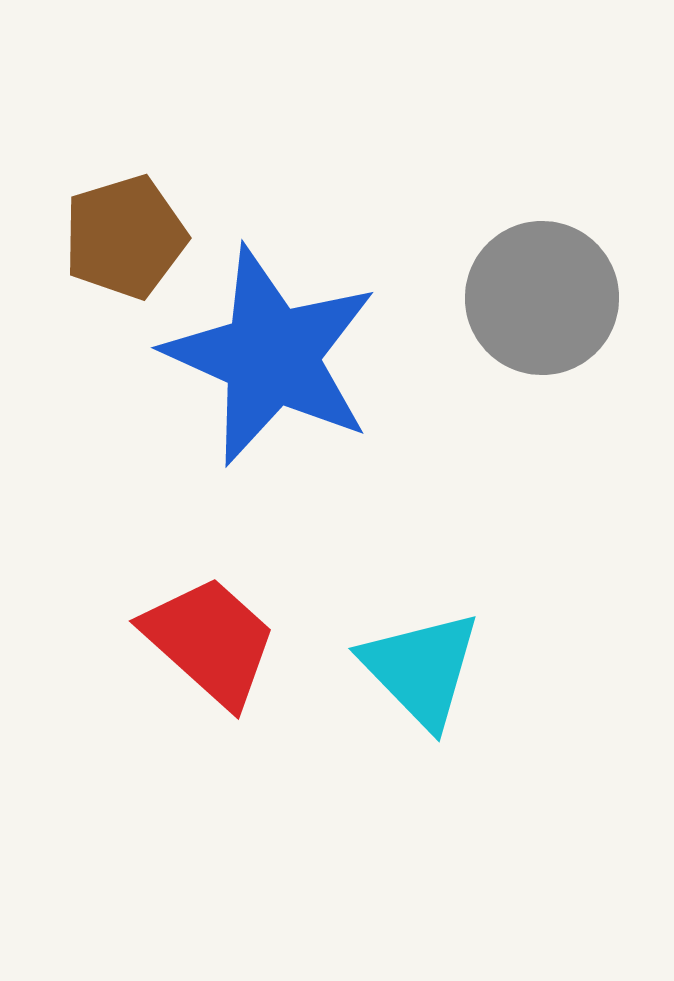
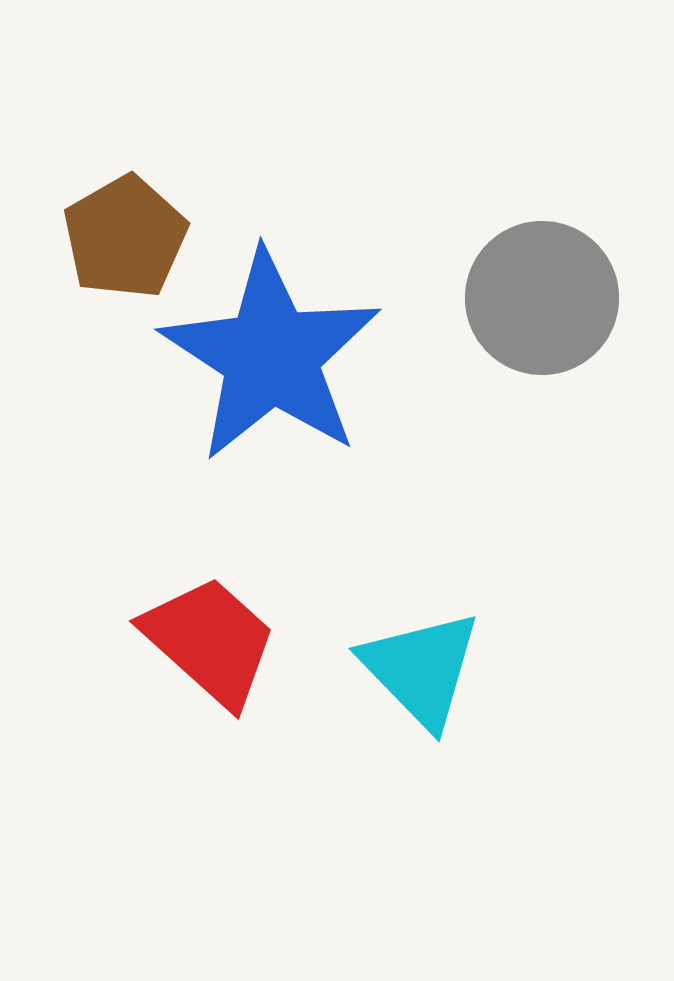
brown pentagon: rotated 13 degrees counterclockwise
blue star: rotated 9 degrees clockwise
